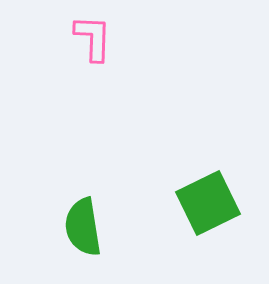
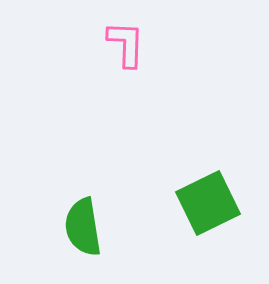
pink L-shape: moved 33 px right, 6 px down
